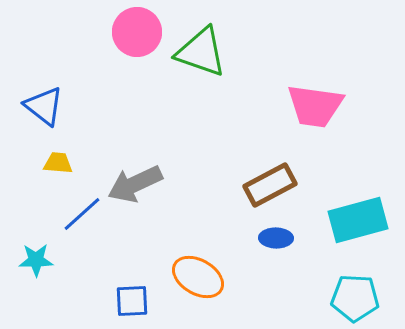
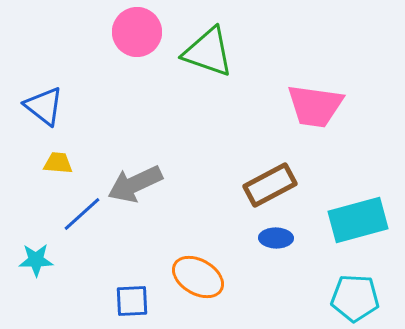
green triangle: moved 7 px right
